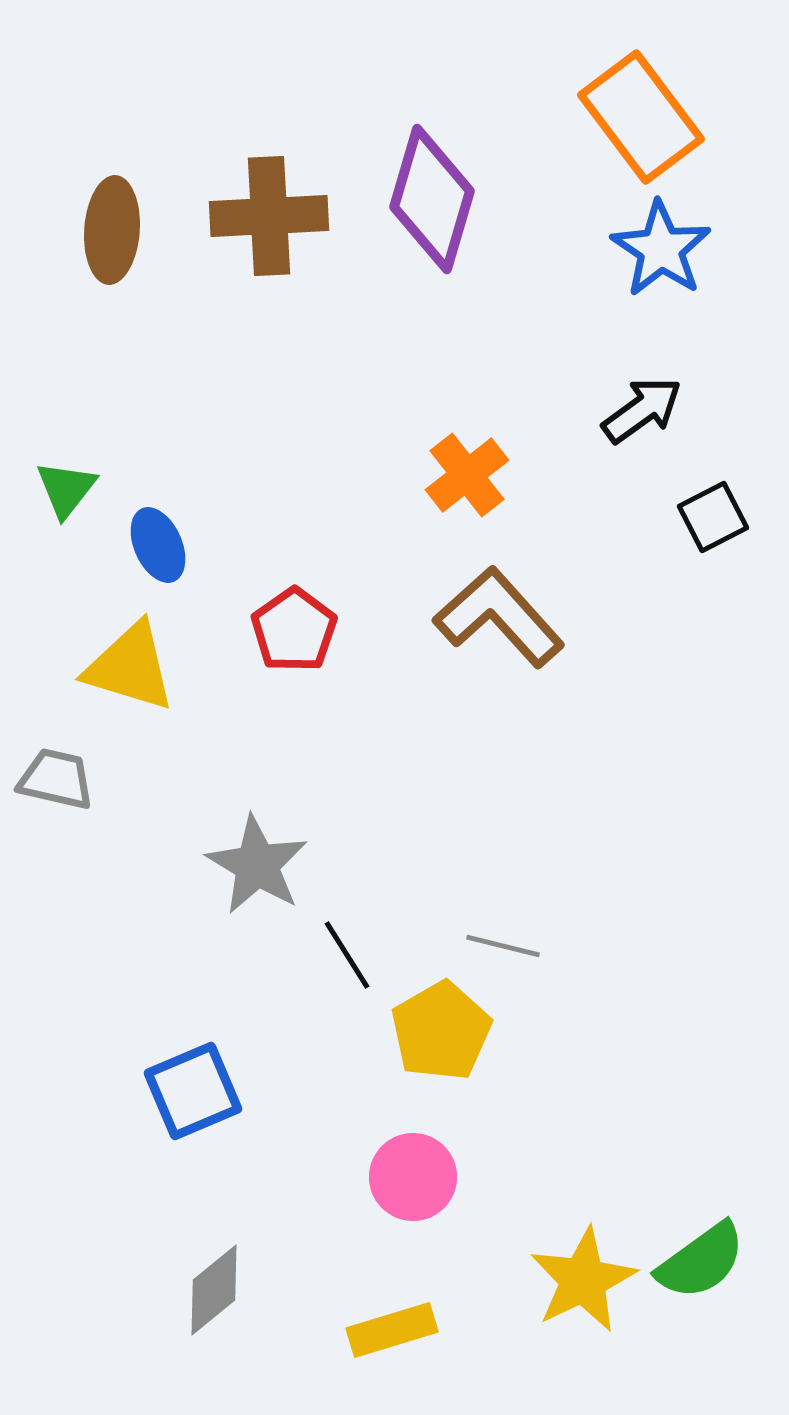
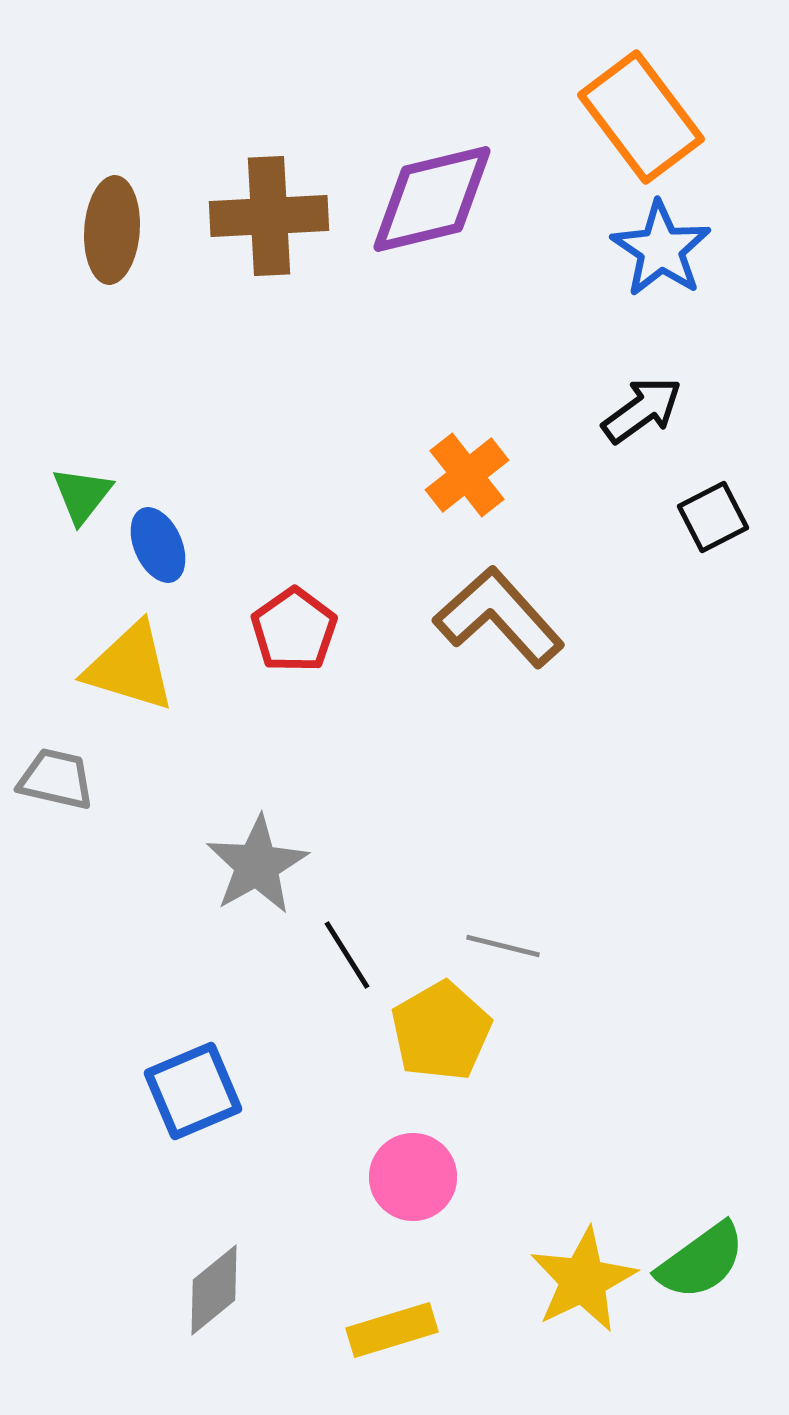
purple diamond: rotated 60 degrees clockwise
green triangle: moved 16 px right, 6 px down
gray star: rotated 12 degrees clockwise
